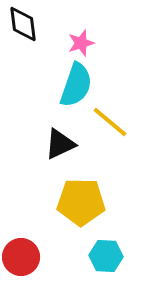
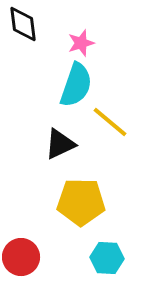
cyan hexagon: moved 1 px right, 2 px down
